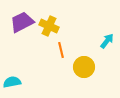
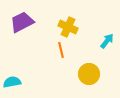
yellow cross: moved 19 px right, 1 px down
yellow circle: moved 5 px right, 7 px down
